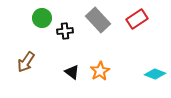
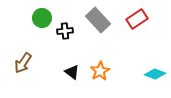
brown arrow: moved 3 px left, 1 px down
